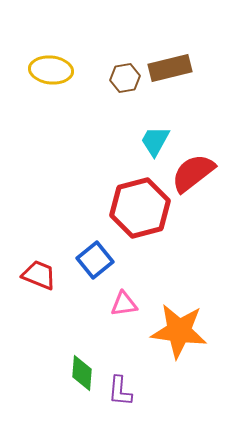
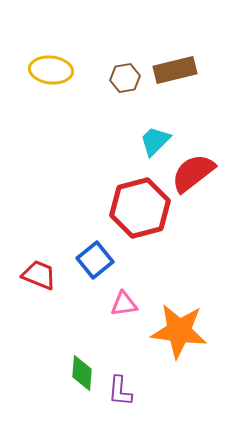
brown rectangle: moved 5 px right, 2 px down
cyan trapezoid: rotated 16 degrees clockwise
